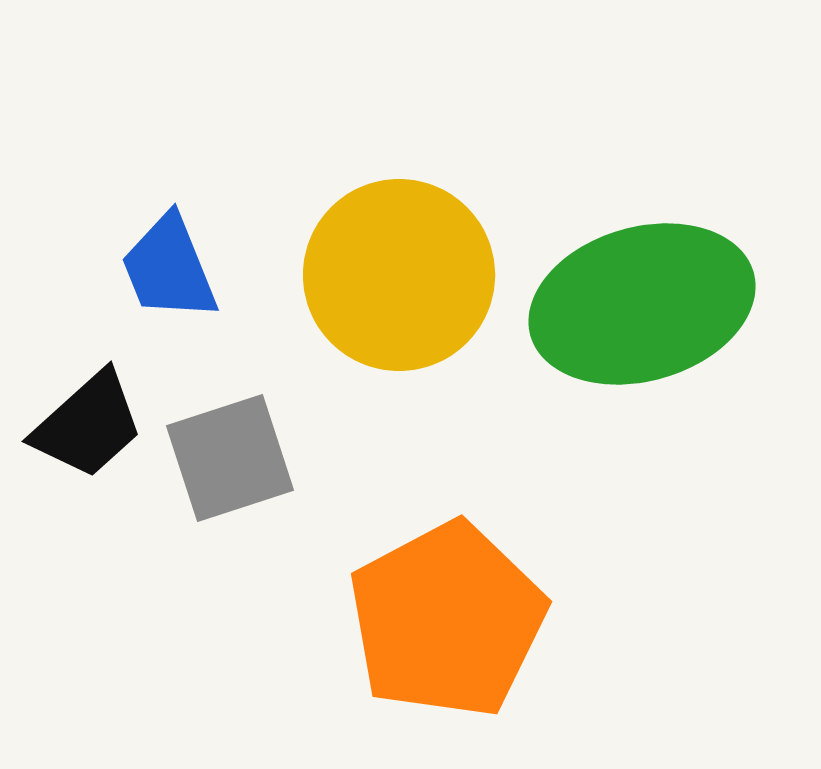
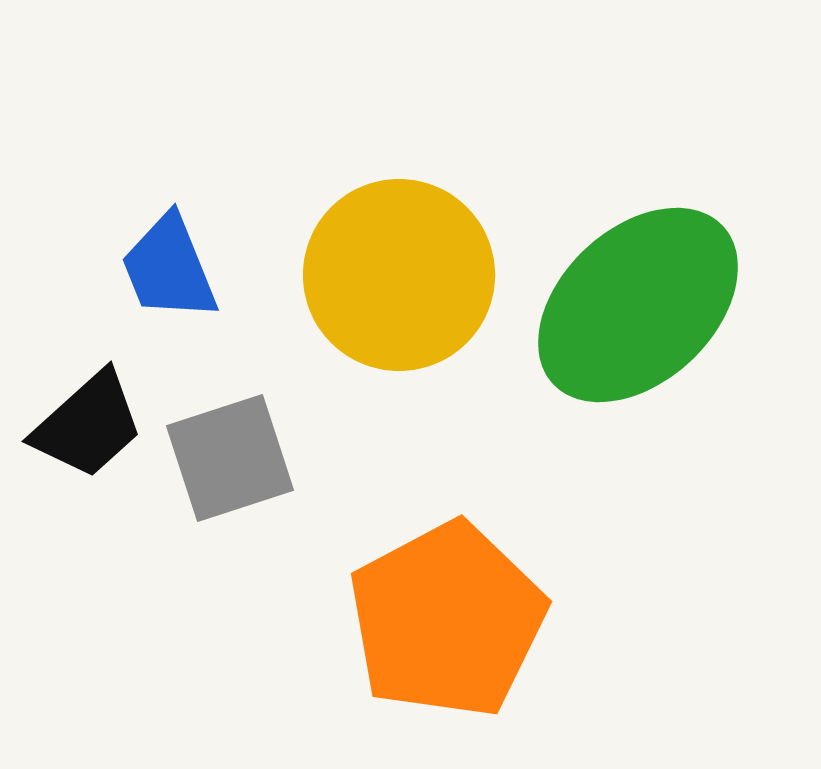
green ellipse: moved 4 px left, 1 px down; rotated 27 degrees counterclockwise
